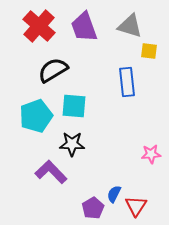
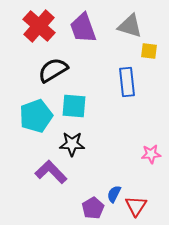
purple trapezoid: moved 1 px left, 1 px down
